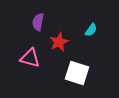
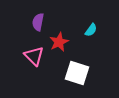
pink triangle: moved 4 px right, 2 px up; rotated 30 degrees clockwise
